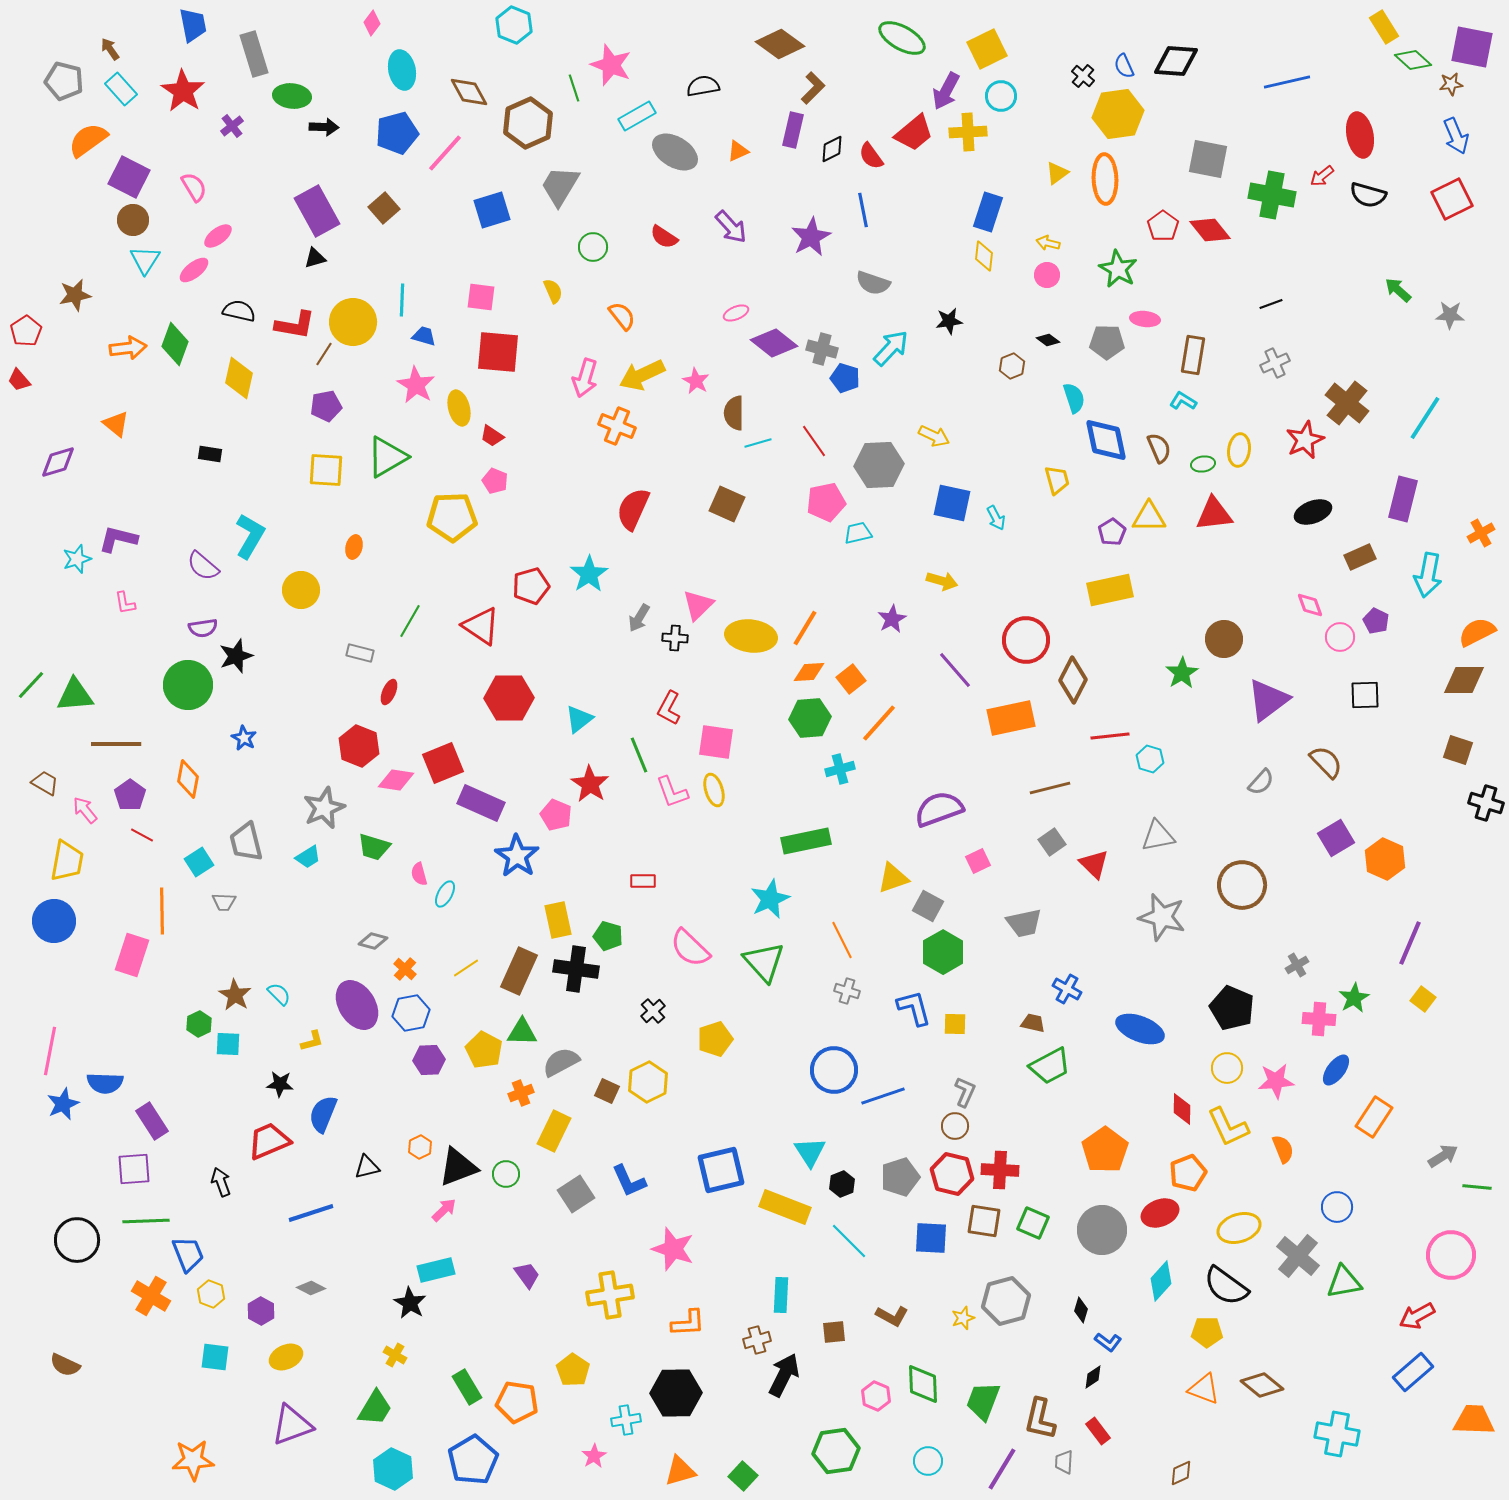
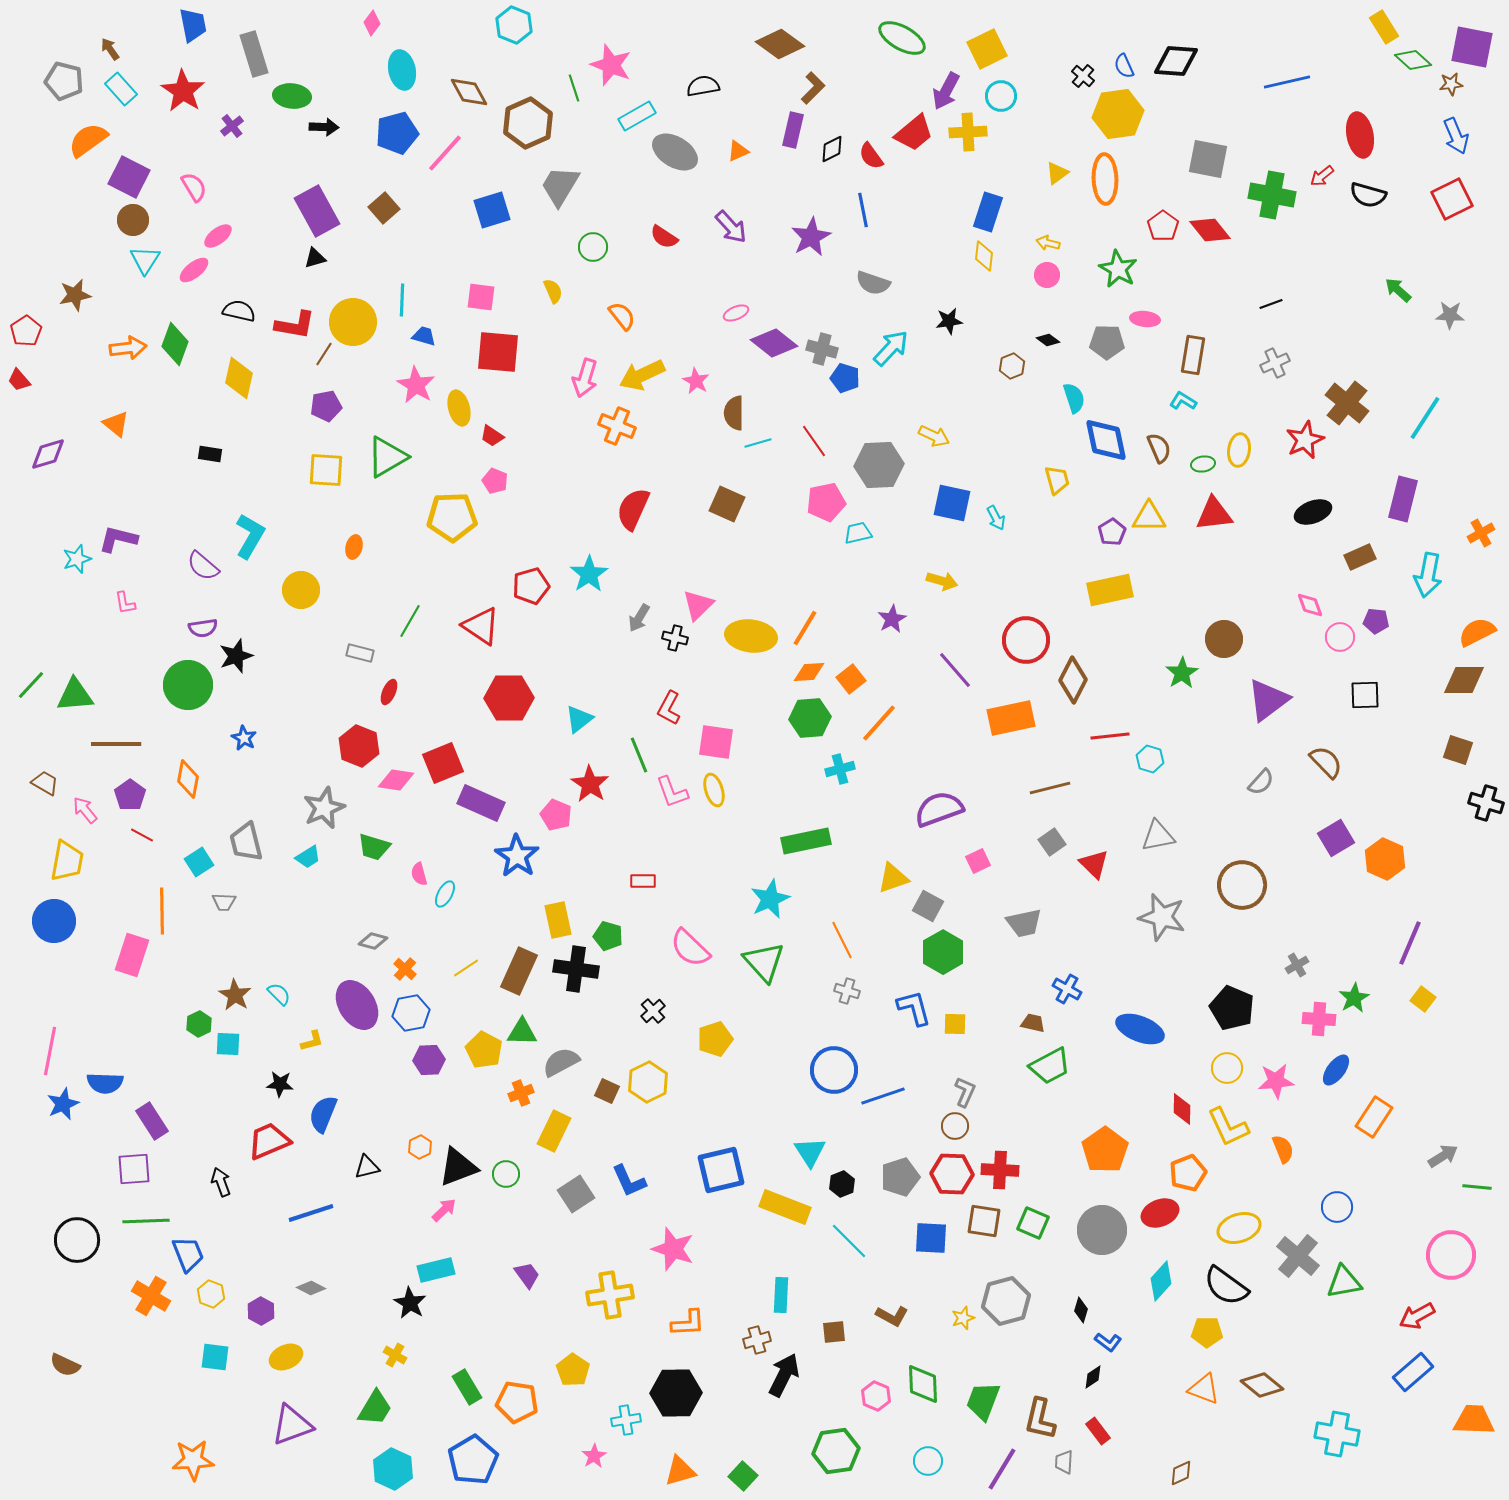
purple diamond at (58, 462): moved 10 px left, 8 px up
purple pentagon at (1376, 621): rotated 20 degrees counterclockwise
black cross at (675, 638): rotated 10 degrees clockwise
red hexagon at (952, 1174): rotated 12 degrees counterclockwise
